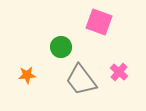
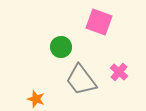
orange star: moved 9 px right, 24 px down; rotated 24 degrees clockwise
